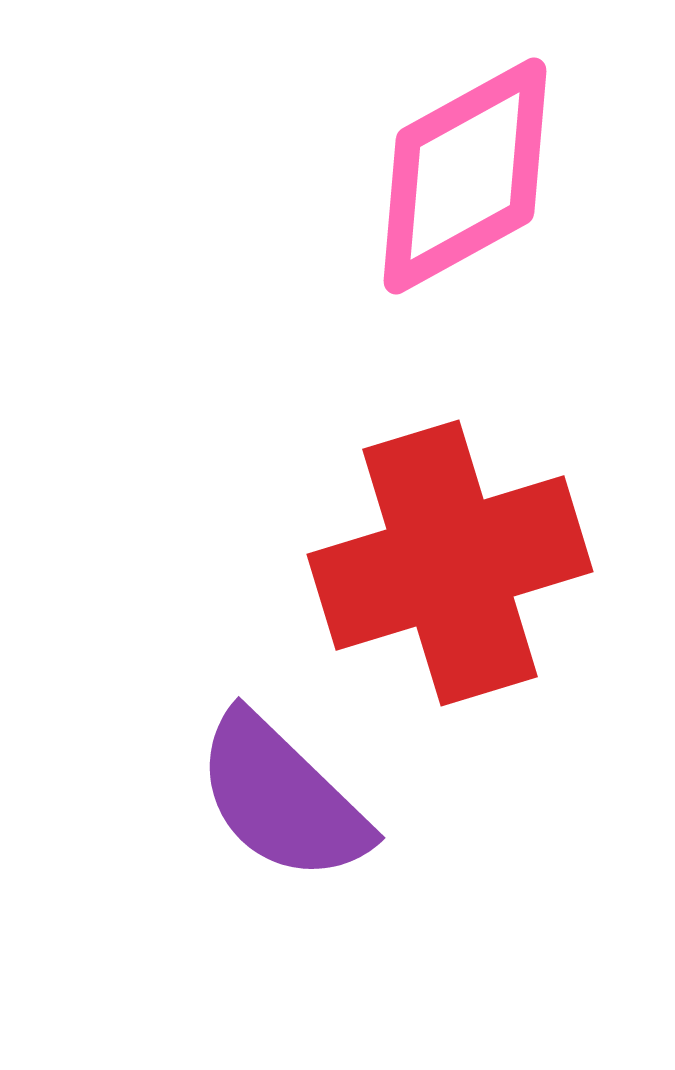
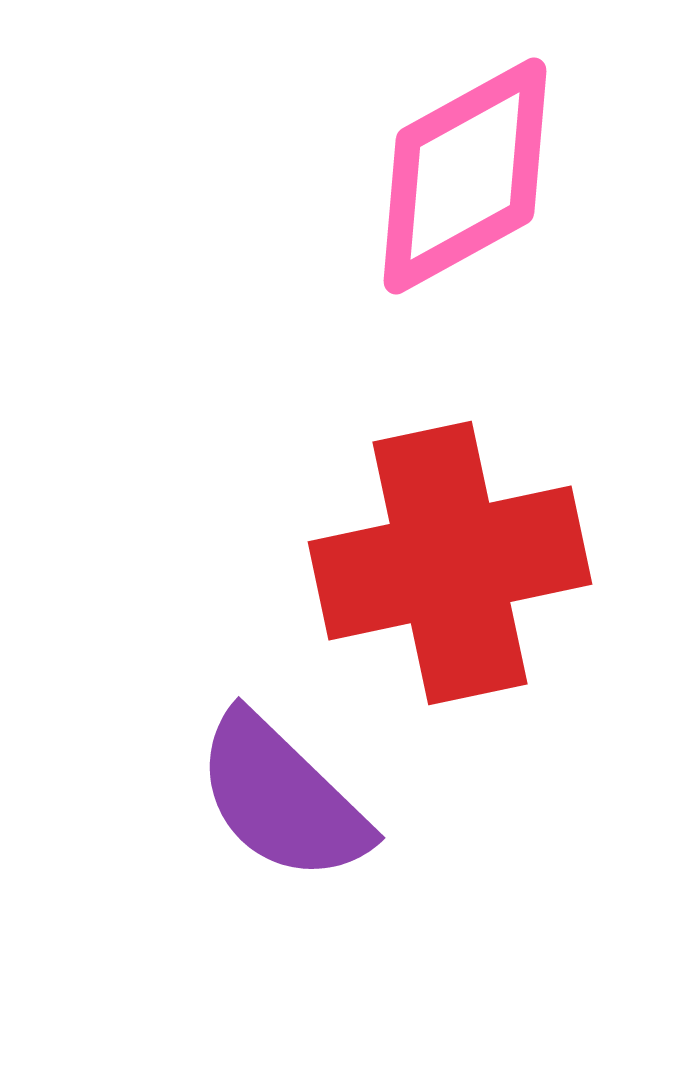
red cross: rotated 5 degrees clockwise
